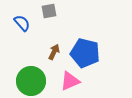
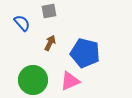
brown arrow: moved 4 px left, 9 px up
green circle: moved 2 px right, 1 px up
